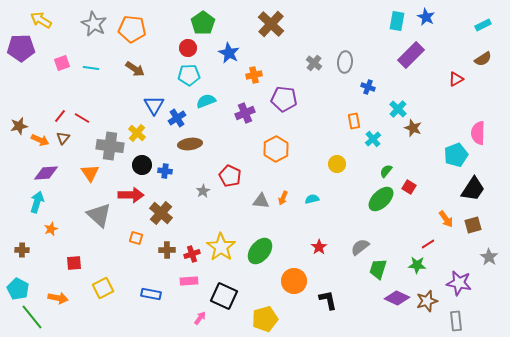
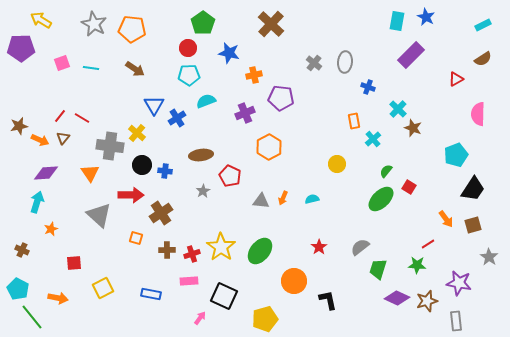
blue star at (229, 53): rotated 15 degrees counterclockwise
purple pentagon at (284, 99): moved 3 px left, 1 px up
pink semicircle at (478, 133): moved 19 px up
brown ellipse at (190, 144): moved 11 px right, 11 px down
orange hexagon at (276, 149): moved 7 px left, 2 px up
brown cross at (161, 213): rotated 15 degrees clockwise
brown cross at (22, 250): rotated 24 degrees clockwise
